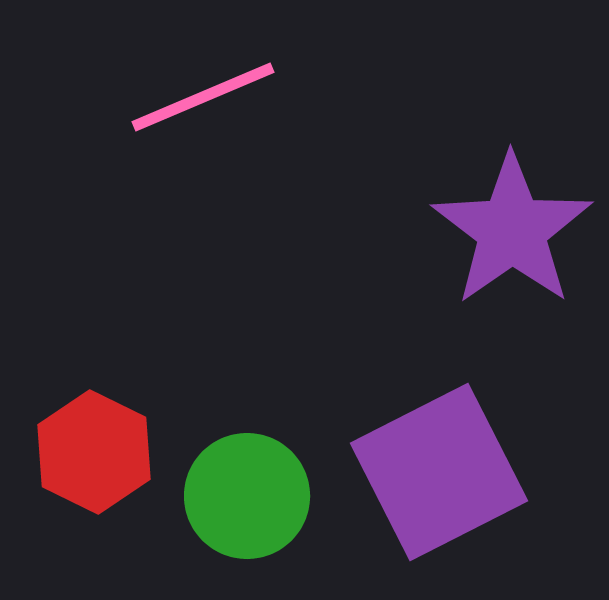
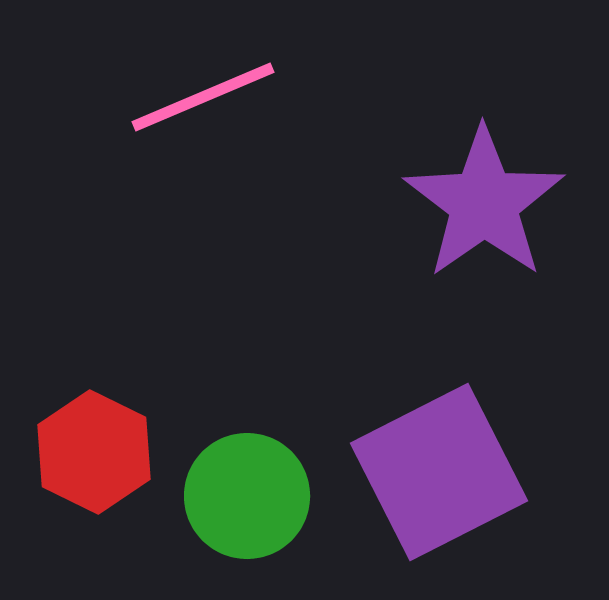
purple star: moved 28 px left, 27 px up
